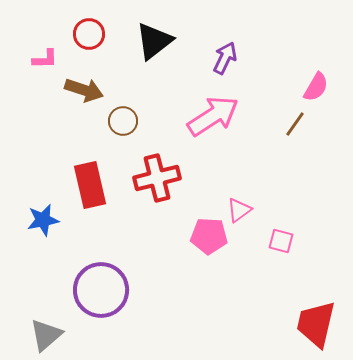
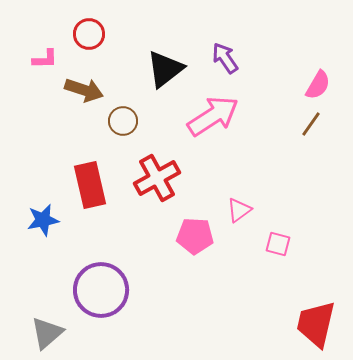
black triangle: moved 11 px right, 28 px down
purple arrow: rotated 60 degrees counterclockwise
pink semicircle: moved 2 px right, 2 px up
brown line: moved 16 px right
red cross: rotated 15 degrees counterclockwise
pink pentagon: moved 14 px left
pink square: moved 3 px left, 3 px down
gray triangle: moved 1 px right, 2 px up
